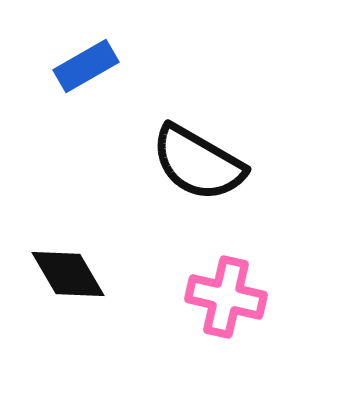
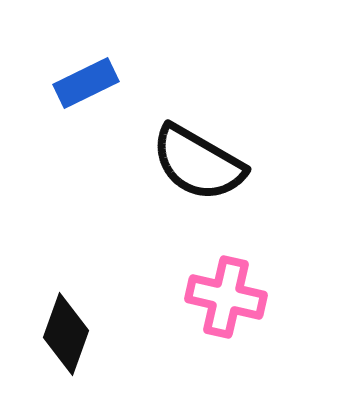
blue rectangle: moved 17 px down; rotated 4 degrees clockwise
black diamond: moved 2 px left, 60 px down; rotated 50 degrees clockwise
